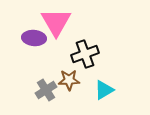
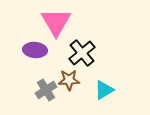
purple ellipse: moved 1 px right, 12 px down
black cross: moved 3 px left, 1 px up; rotated 20 degrees counterclockwise
